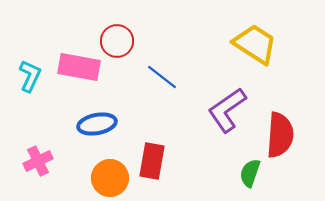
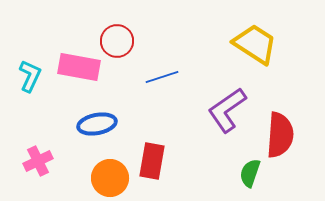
blue line: rotated 56 degrees counterclockwise
